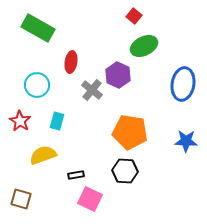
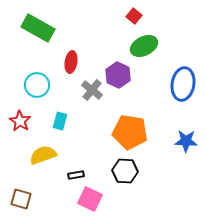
cyan rectangle: moved 3 px right
